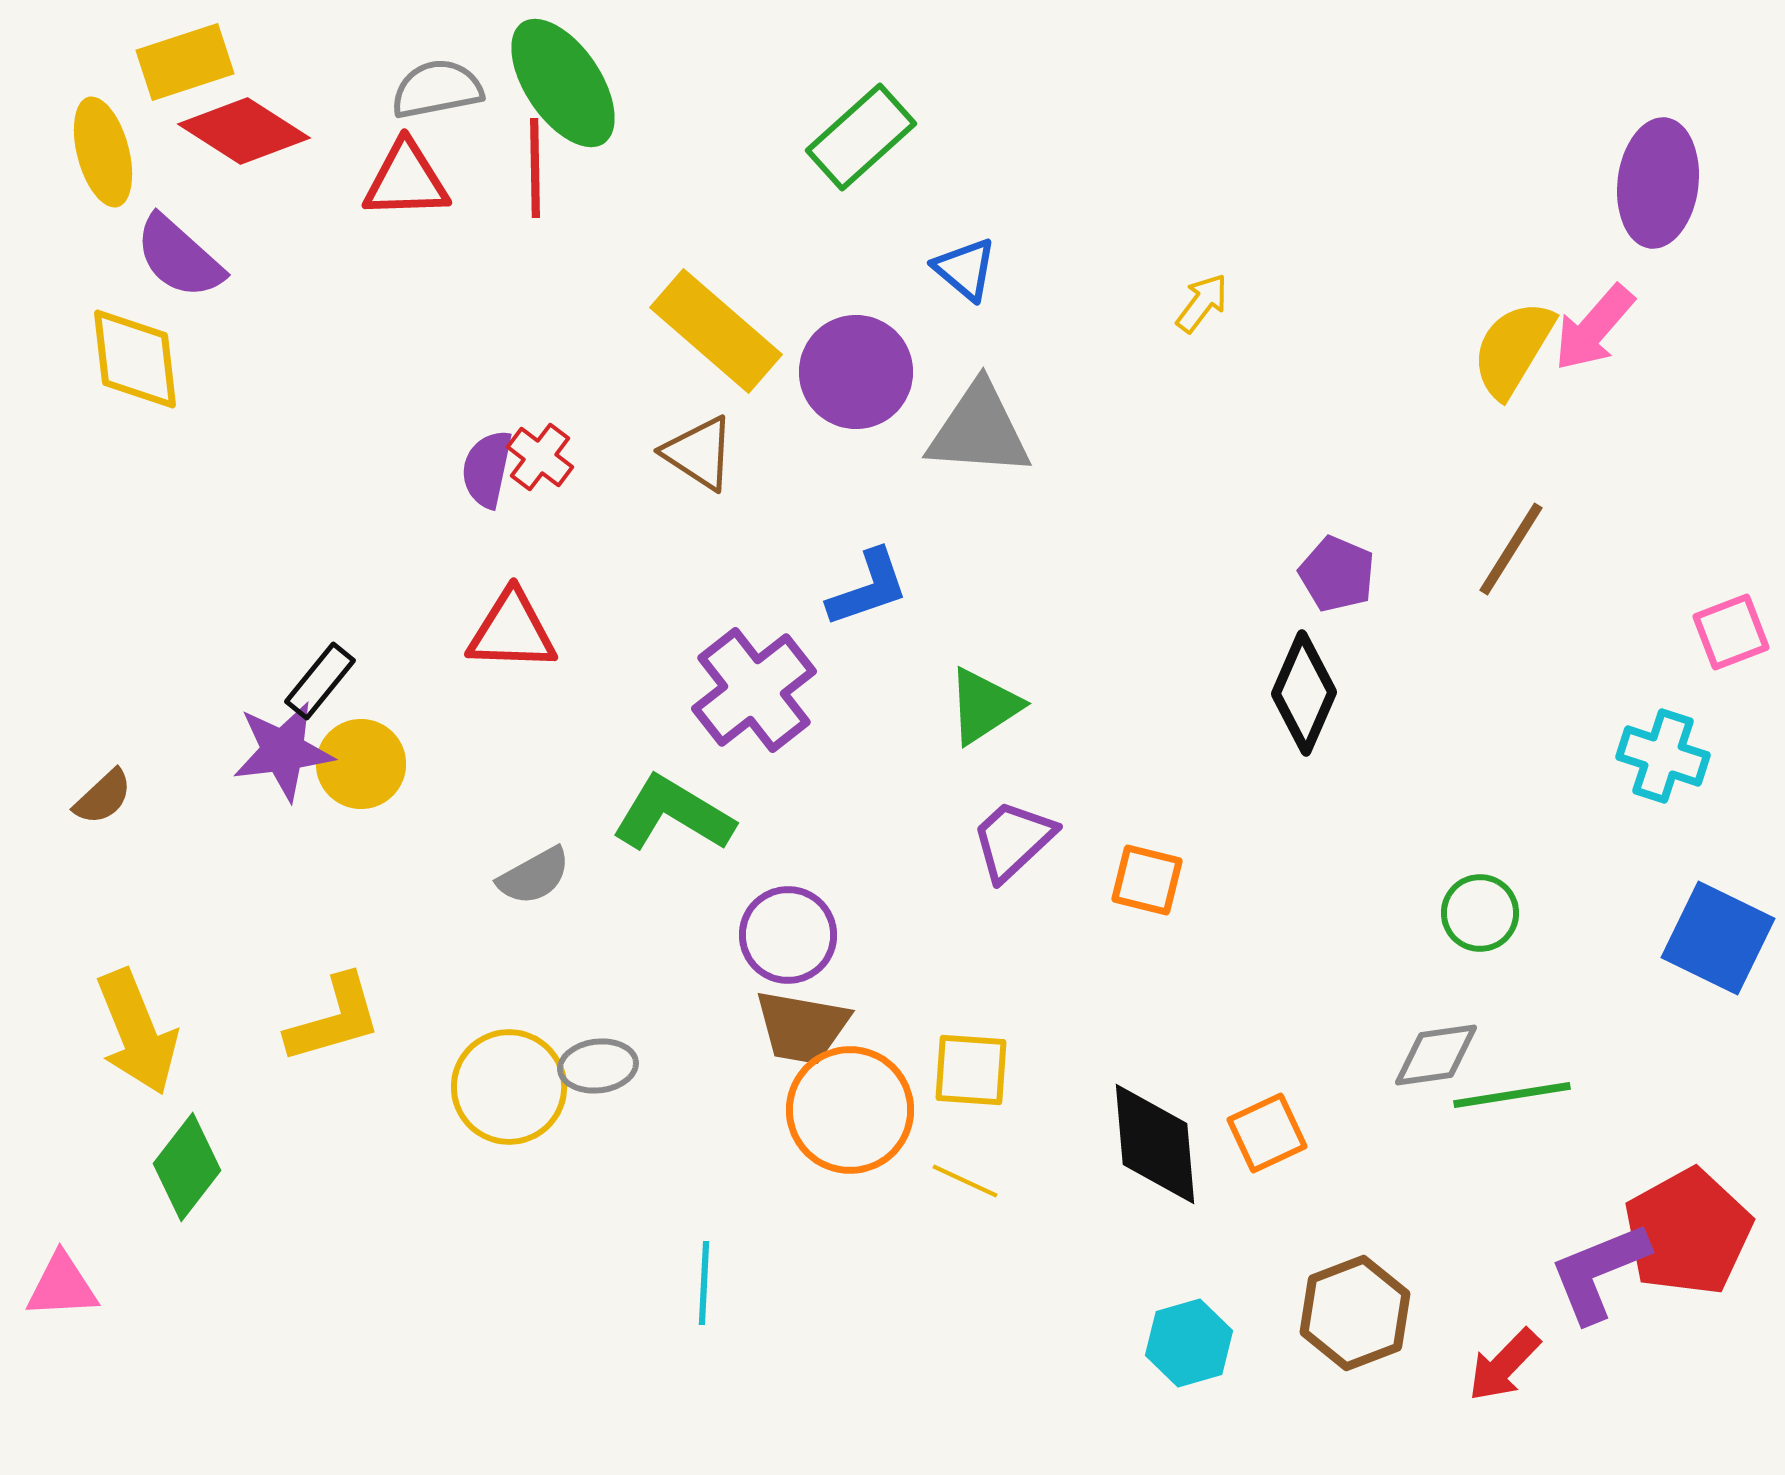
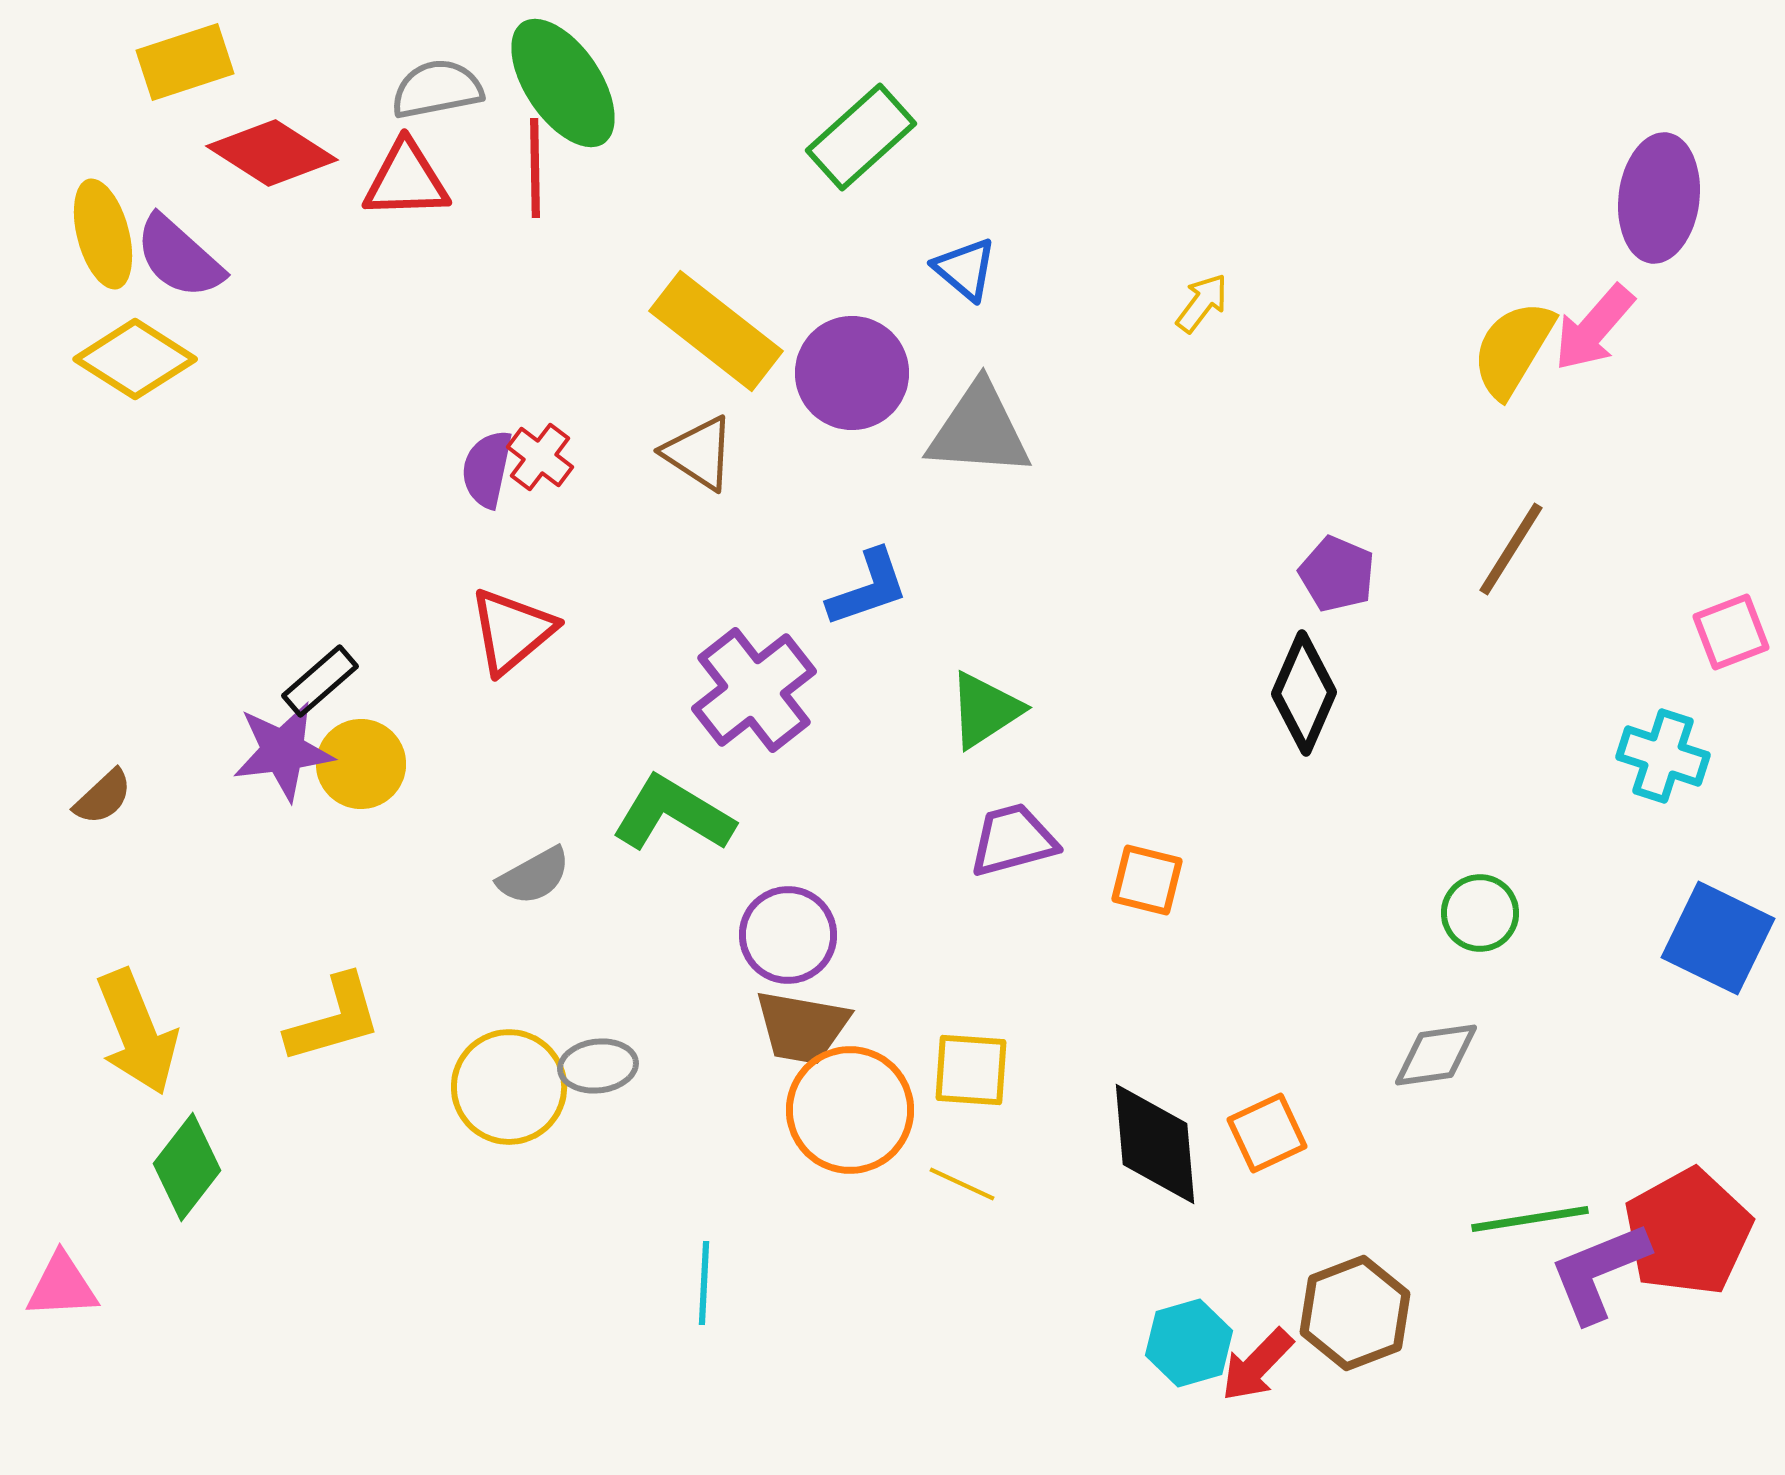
red diamond at (244, 131): moved 28 px right, 22 px down
yellow ellipse at (103, 152): moved 82 px down
purple ellipse at (1658, 183): moved 1 px right, 15 px down
yellow rectangle at (716, 331): rotated 3 degrees counterclockwise
yellow diamond at (135, 359): rotated 51 degrees counterclockwise
purple circle at (856, 372): moved 4 px left, 1 px down
red triangle at (512, 631): rotated 42 degrees counterclockwise
black rectangle at (320, 681): rotated 10 degrees clockwise
green triangle at (984, 706): moved 1 px right, 4 px down
purple trapezoid at (1013, 840): rotated 28 degrees clockwise
green line at (1512, 1095): moved 18 px right, 124 px down
yellow line at (965, 1181): moved 3 px left, 3 px down
red arrow at (1504, 1365): moved 247 px left
